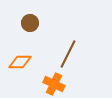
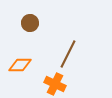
orange diamond: moved 3 px down
orange cross: moved 1 px right
